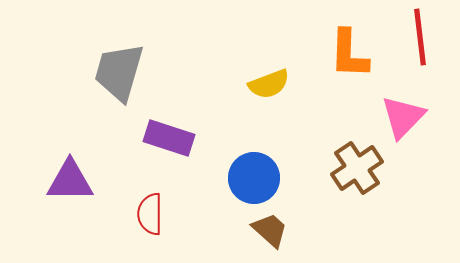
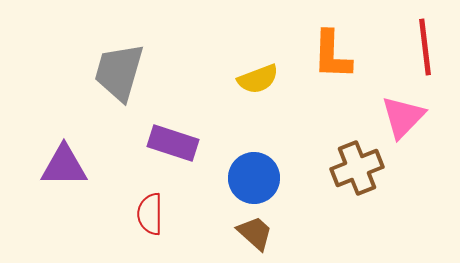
red line: moved 5 px right, 10 px down
orange L-shape: moved 17 px left, 1 px down
yellow semicircle: moved 11 px left, 5 px up
purple rectangle: moved 4 px right, 5 px down
brown cross: rotated 12 degrees clockwise
purple triangle: moved 6 px left, 15 px up
brown trapezoid: moved 15 px left, 3 px down
